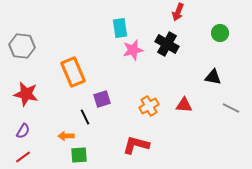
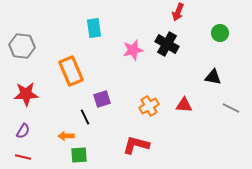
cyan rectangle: moved 26 px left
orange rectangle: moved 2 px left, 1 px up
red star: rotated 15 degrees counterclockwise
red line: rotated 49 degrees clockwise
